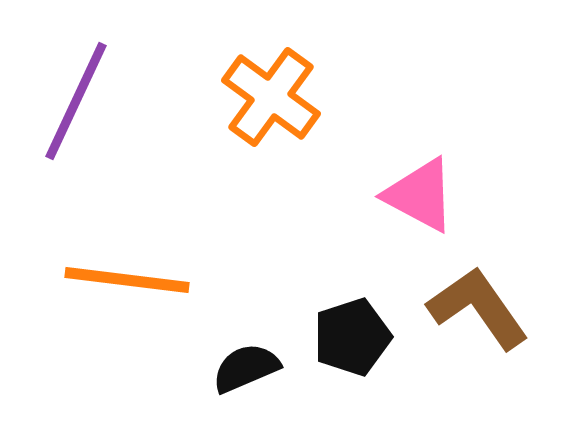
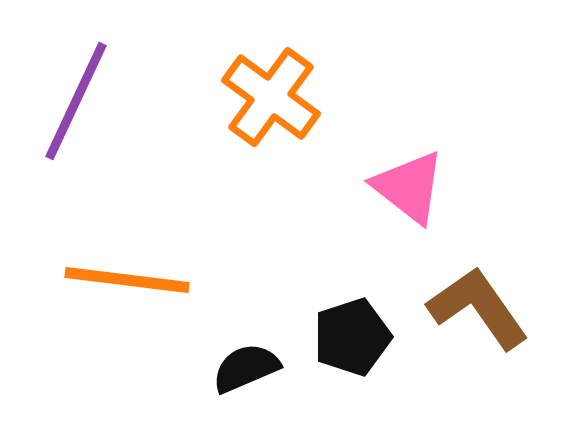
pink triangle: moved 11 px left, 8 px up; rotated 10 degrees clockwise
